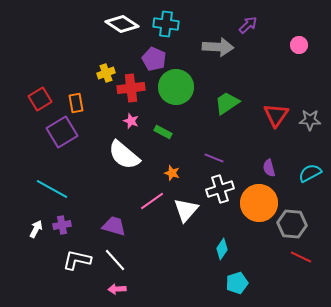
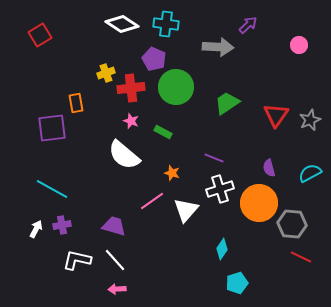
red square: moved 64 px up
gray star: rotated 25 degrees counterclockwise
purple square: moved 10 px left, 4 px up; rotated 24 degrees clockwise
